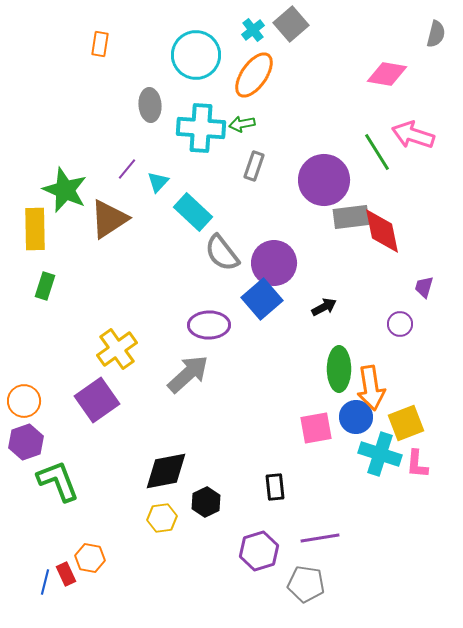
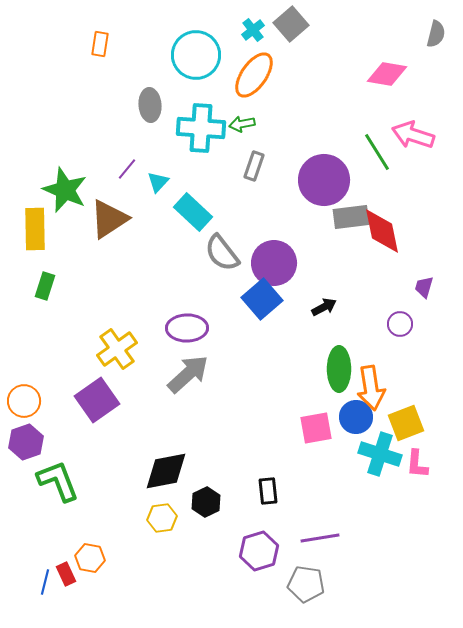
purple ellipse at (209, 325): moved 22 px left, 3 px down
black rectangle at (275, 487): moved 7 px left, 4 px down
